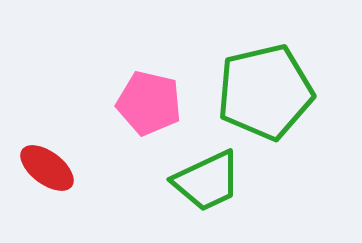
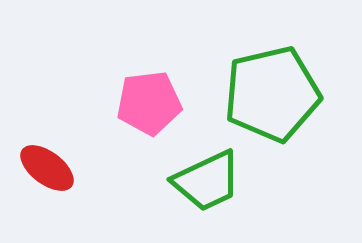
green pentagon: moved 7 px right, 2 px down
pink pentagon: rotated 20 degrees counterclockwise
